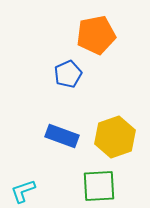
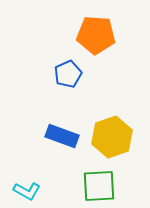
orange pentagon: rotated 15 degrees clockwise
yellow hexagon: moved 3 px left
cyan L-shape: moved 4 px right; rotated 132 degrees counterclockwise
